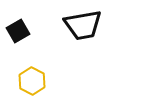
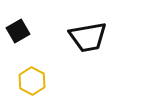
black trapezoid: moved 5 px right, 12 px down
